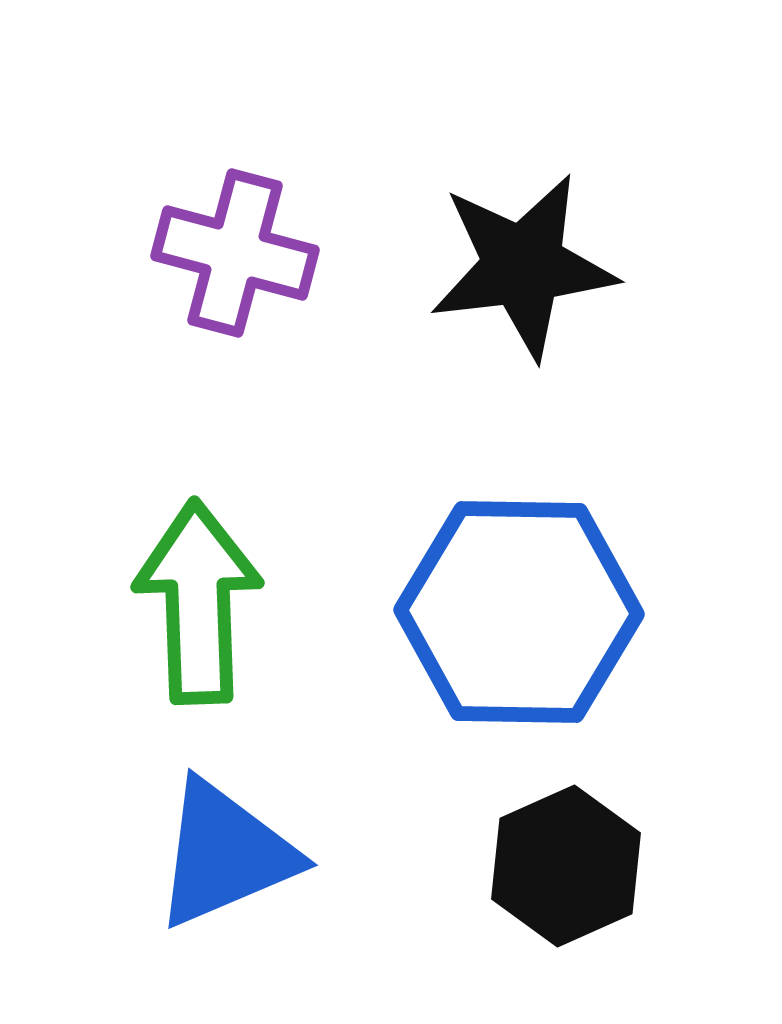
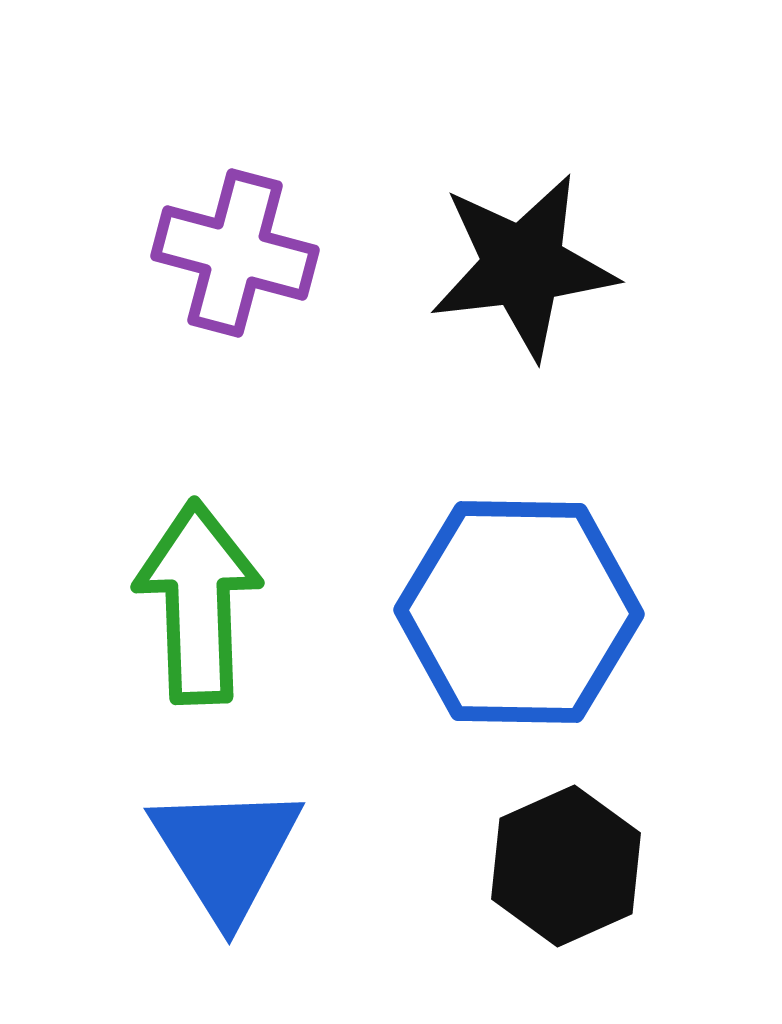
blue triangle: moved 1 px right, 2 px up; rotated 39 degrees counterclockwise
